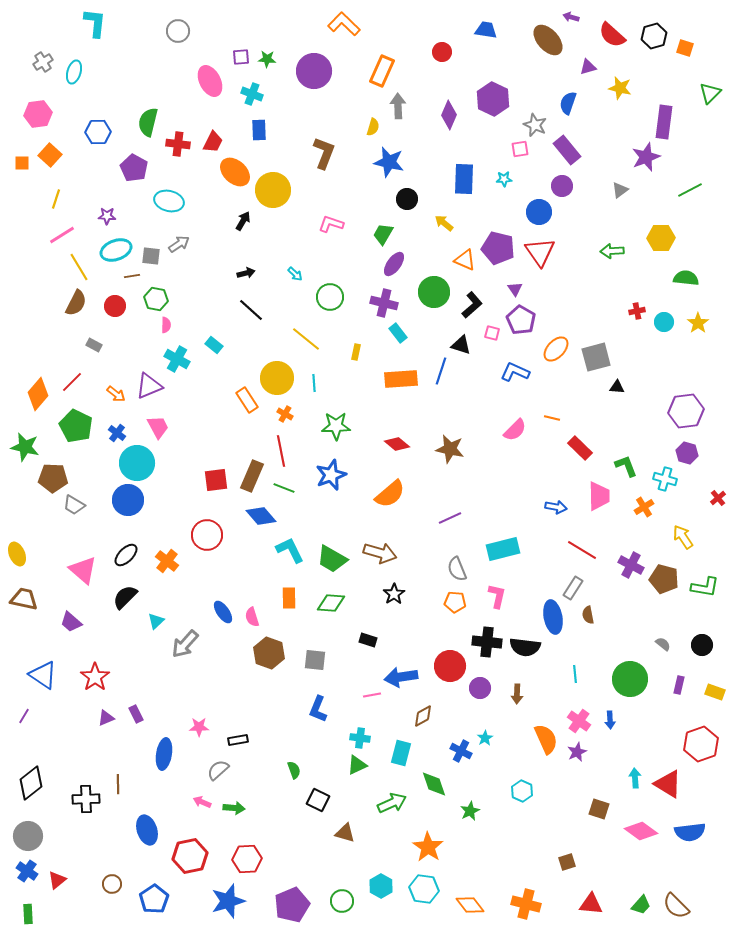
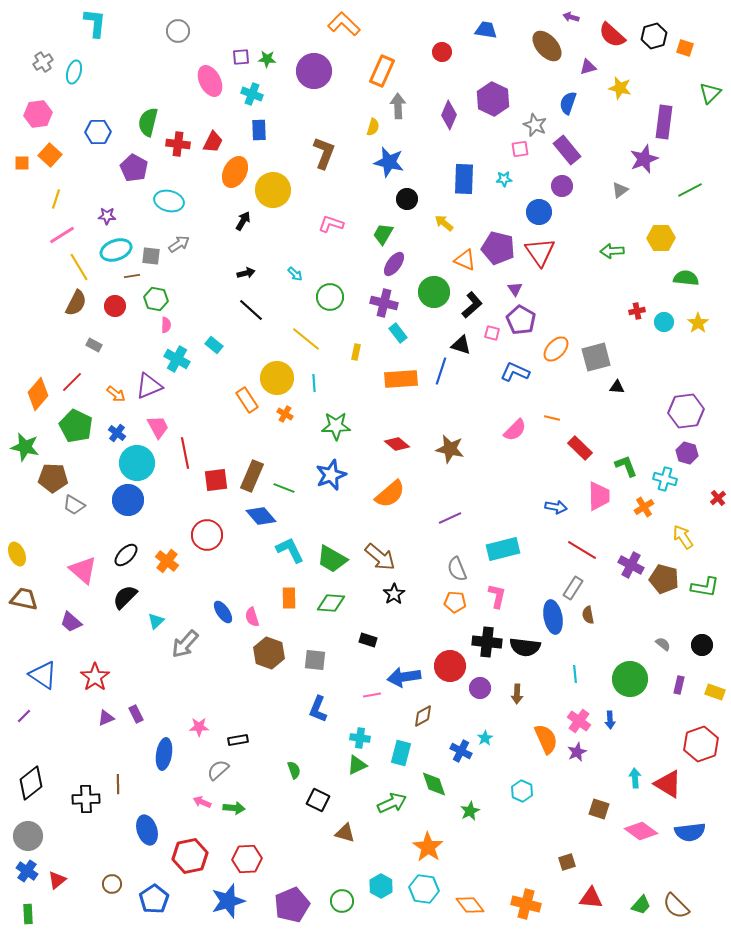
brown ellipse at (548, 40): moved 1 px left, 6 px down
purple star at (646, 157): moved 2 px left, 2 px down
orange ellipse at (235, 172): rotated 76 degrees clockwise
red line at (281, 451): moved 96 px left, 2 px down
brown arrow at (380, 553): moved 4 px down; rotated 24 degrees clockwise
blue arrow at (401, 677): moved 3 px right
purple line at (24, 716): rotated 14 degrees clockwise
red triangle at (591, 904): moved 6 px up
